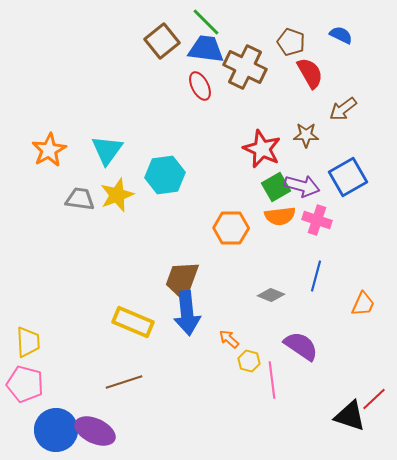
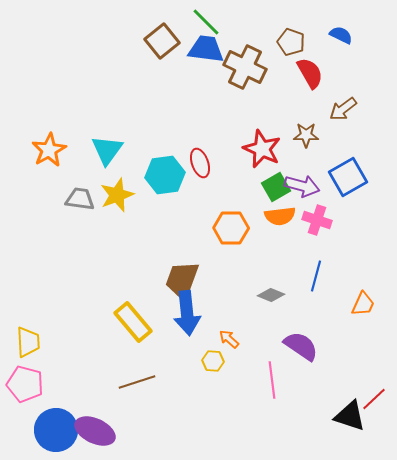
red ellipse: moved 77 px down; rotated 8 degrees clockwise
yellow rectangle: rotated 27 degrees clockwise
yellow hexagon: moved 36 px left; rotated 10 degrees counterclockwise
brown line: moved 13 px right
